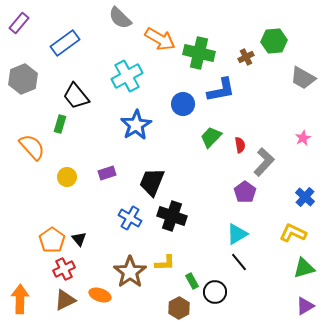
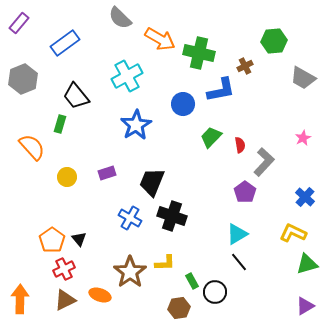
brown cross at (246, 57): moved 1 px left, 9 px down
green triangle at (304, 268): moved 3 px right, 4 px up
brown hexagon at (179, 308): rotated 20 degrees clockwise
